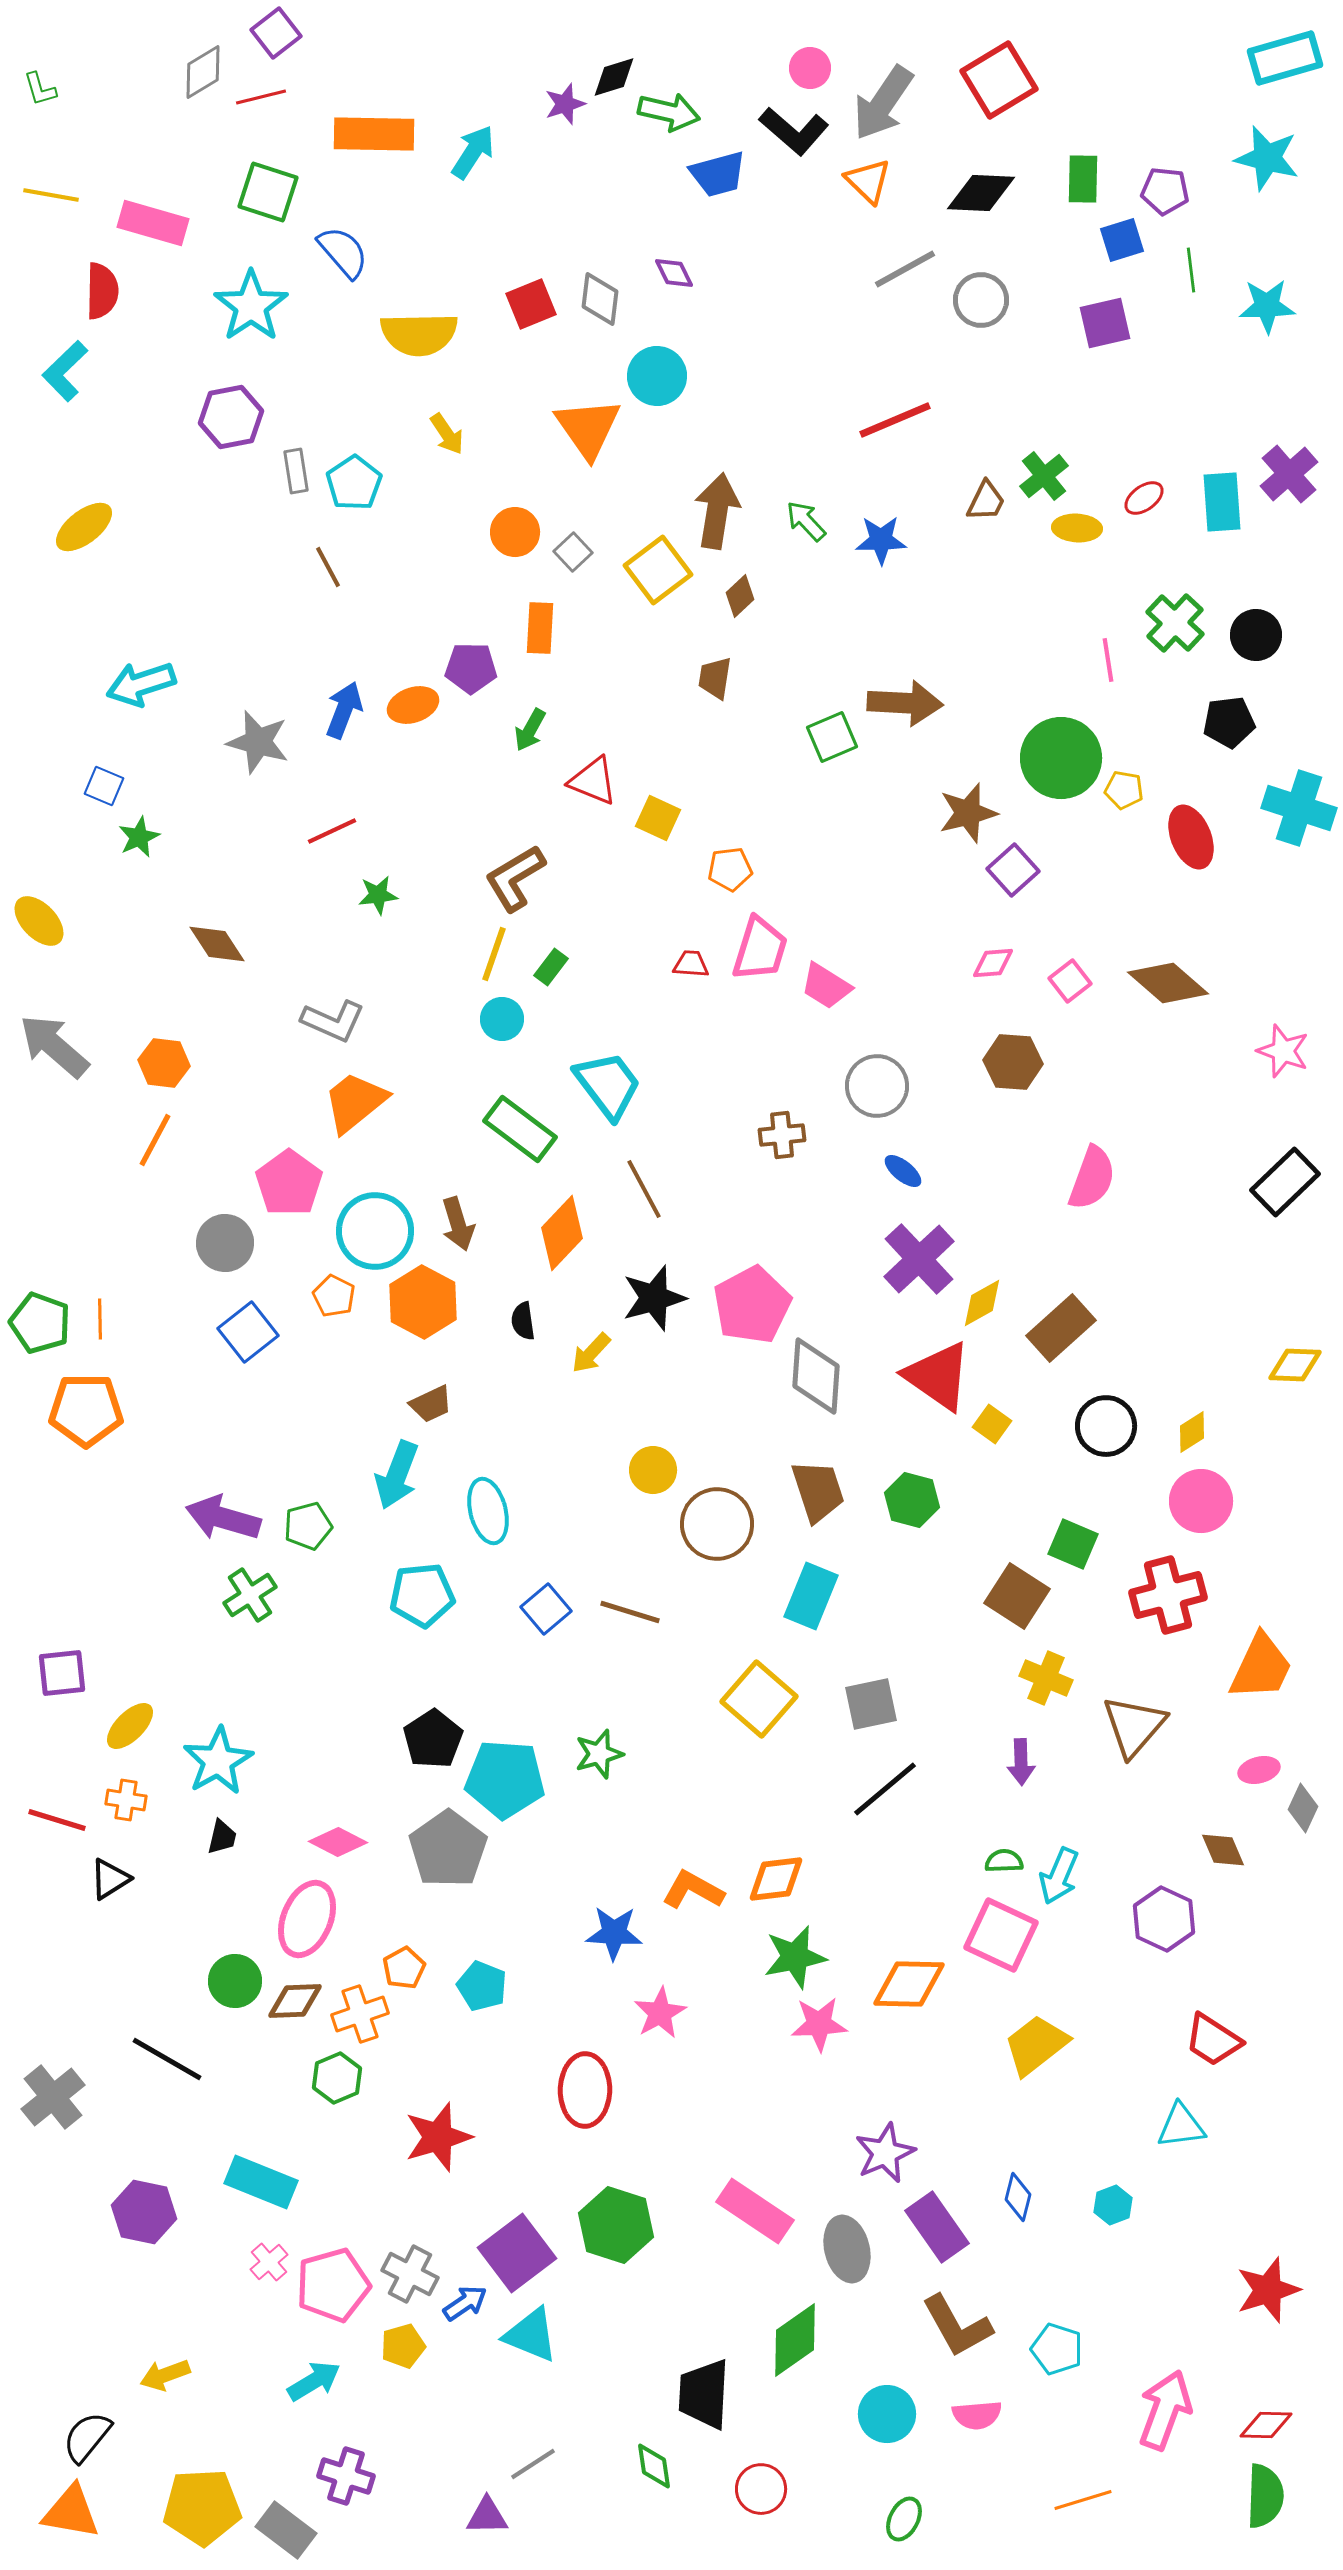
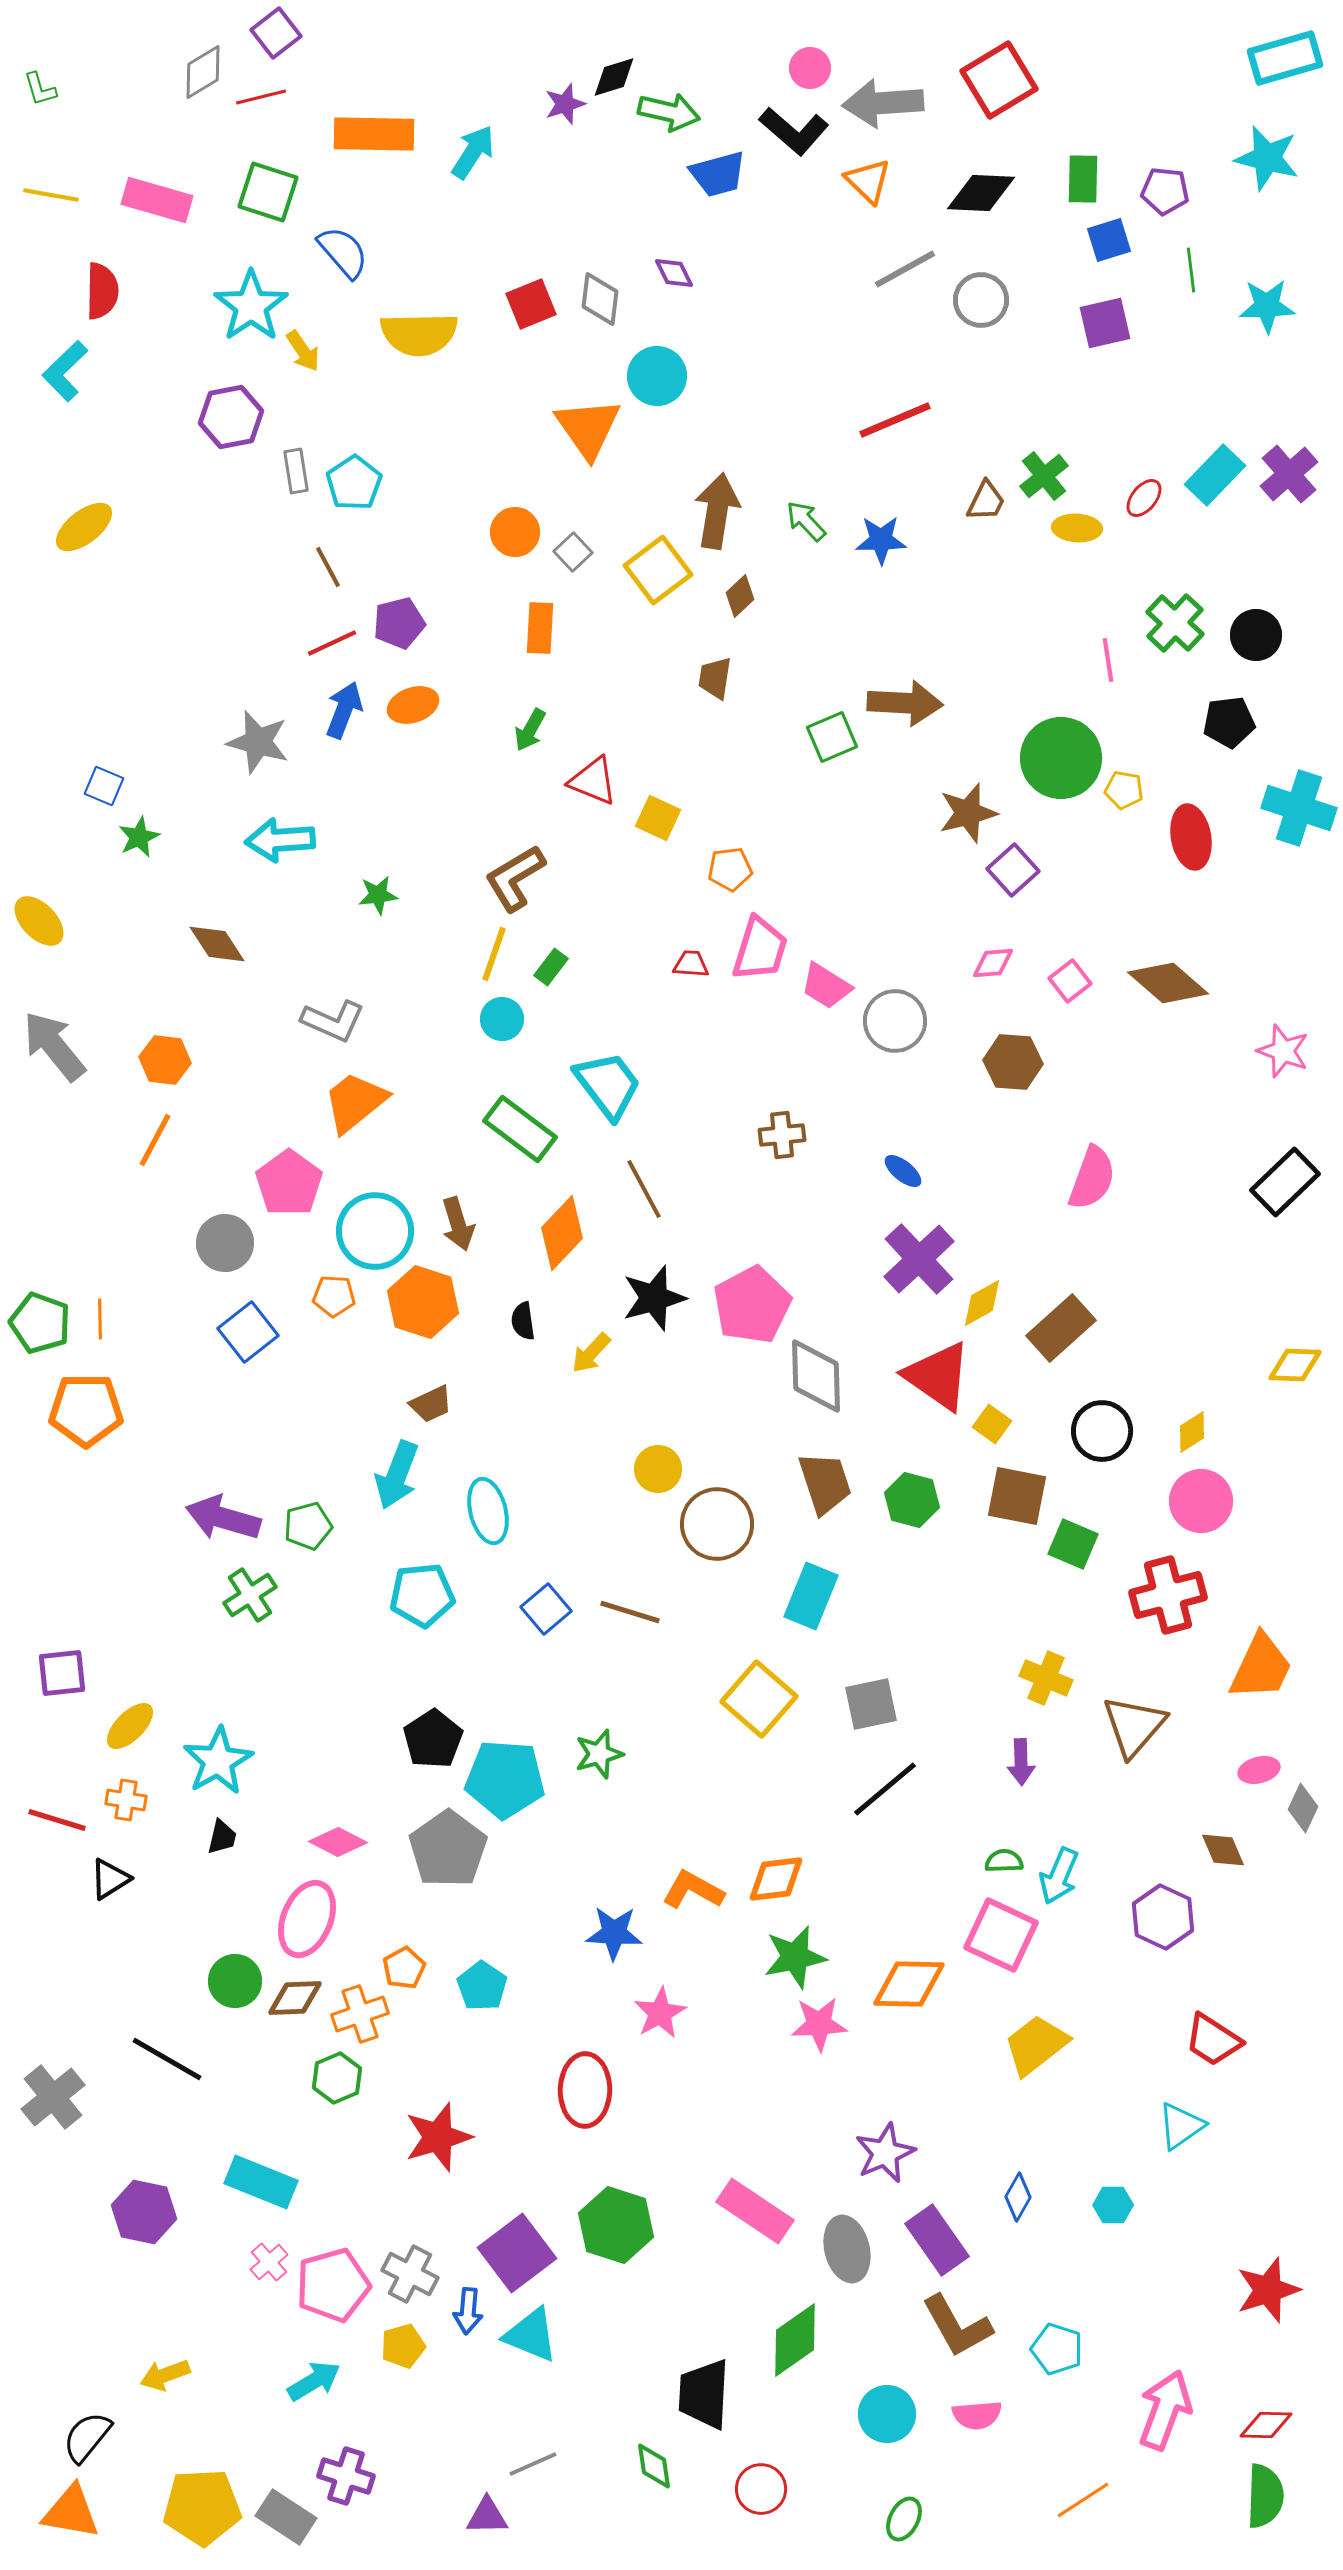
gray arrow at (883, 103): rotated 52 degrees clockwise
pink rectangle at (153, 223): moved 4 px right, 23 px up
blue square at (1122, 240): moved 13 px left
yellow arrow at (447, 434): moved 144 px left, 83 px up
red ellipse at (1144, 498): rotated 15 degrees counterclockwise
cyan rectangle at (1222, 502): moved 7 px left, 27 px up; rotated 48 degrees clockwise
purple pentagon at (471, 668): moved 72 px left, 45 px up; rotated 15 degrees counterclockwise
cyan arrow at (141, 684): moved 139 px right, 156 px down; rotated 14 degrees clockwise
red line at (332, 831): moved 188 px up
red ellipse at (1191, 837): rotated 12 degrees clockwise
gray arrow at (54, 1046): rotated 10 degrees clockwise
orange hexagon at (164, 1063): moved 1 px right, 3 px up
gray circle at (877, 1086): moved 18 px right, 65 px up
orange pentagon at (334, 1296): rotated 24 degrees counterclockwise
orange hexagon at (423, 1302): rotated 10 degrees counterclockwise
gray diamond at (816, 1376): rotated 6 degrees counterclockwise
black circle at (1106, 1426): moved 4 px left, 5 px down
yellow circle at (653, 1470): moved 5 px right, 1 px up
brown trapezoid at (818, 1491): moved 7 px right, 8 px up
brown square at (1017, 1596): moved 100 px up; rotated 22 degrees counterclockwise
purple hexagon at (1164, 1919): moved 1 px left, 2 px up
cyan pentagon at (482, 1986): rotated 12 degrees clockwise
brown diamond at (295, 2001): moved 3 px up
cyan triangle at (1181, 2126): rotated 28 degrees counterclockwise
blue diamond at (1018, 2197): rotated 15 degrees clockwise
cyan hexagon at (1113, 2205): rotated 21 degrees clockwise
purple rectangle at (937, 2227): moved 13 px down
blue arrow at (465, 2303): moved 3 px right, 8 px down; rotated 129 degrees clockwise
gray line at (533, 2464): rotated 9 degrees clockwise
orange line at (1083, 2500): rotated 16 degrees counterclockwise
gray rectangle at (286, 2530): moved 13 px up; rotated 4 degrees counterclockwise
